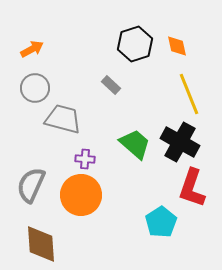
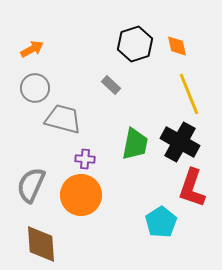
green trapezoid: rotated 60 degrees clockwise
